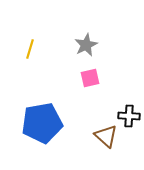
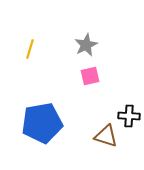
pink square: moved 2 px up
brown triangle: rotated 25 degrees counterclockwise
